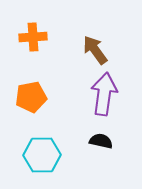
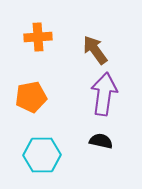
orange cross: moved 5 px right
